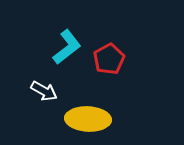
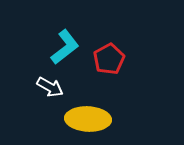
cyan L-shape: moved 2 px left
white arrow: moved 6 px right, 4 px up
